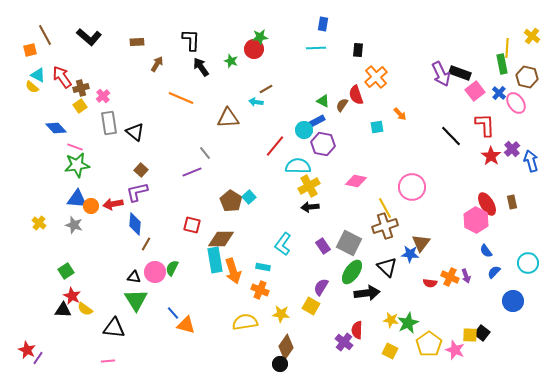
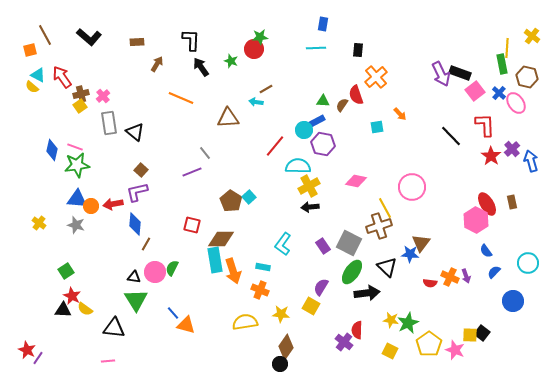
brown cross at (81, 88): moved 6 px down
green triangle at (323, 101): rotated 24 degrees counterclockwise
blue diamond at (56, 128): moved 4 px left, 22 px down; rotated 55 degrees clockwise
gray star at (74, 225): moved 2 px right
brown cross at (385, 226): moved 6 px left
